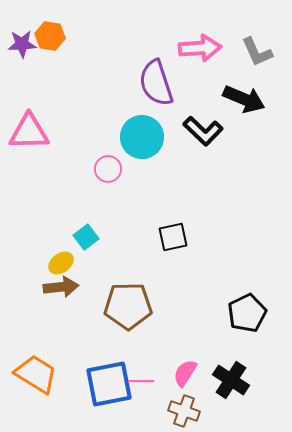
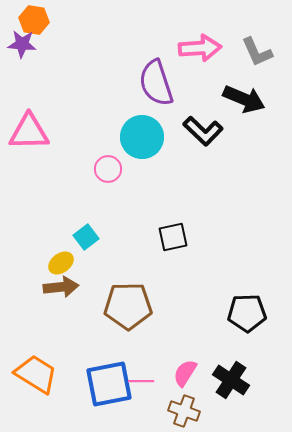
orange hexagon: moved 16 px left, 16 px up
purple star: rotated 8 degrees clockwise
black pentagon: rotated 24 degrees clockwise
